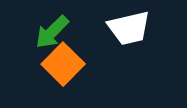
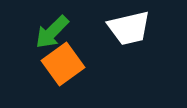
orange square: rotated 9 degrees clockwise
